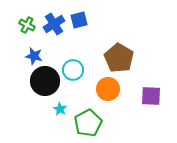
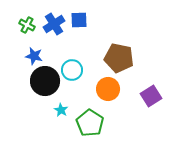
blue square: rotated 12 degrees clockwise
brown pentagon: rotated 20 degrees counterclockwise
cyan circle: moved 1 px left
purple square: rotated 35 degrees counterclockwise
cyan star: moved 1 px right, 1 px down
green pentagon: moved 2 px right; rotated 12 degrees counterclockwise
